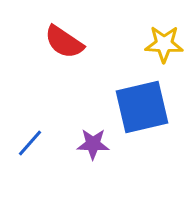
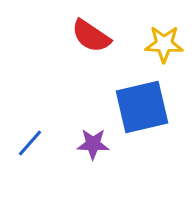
red semicircle: moved 27 px right, 6 px up
